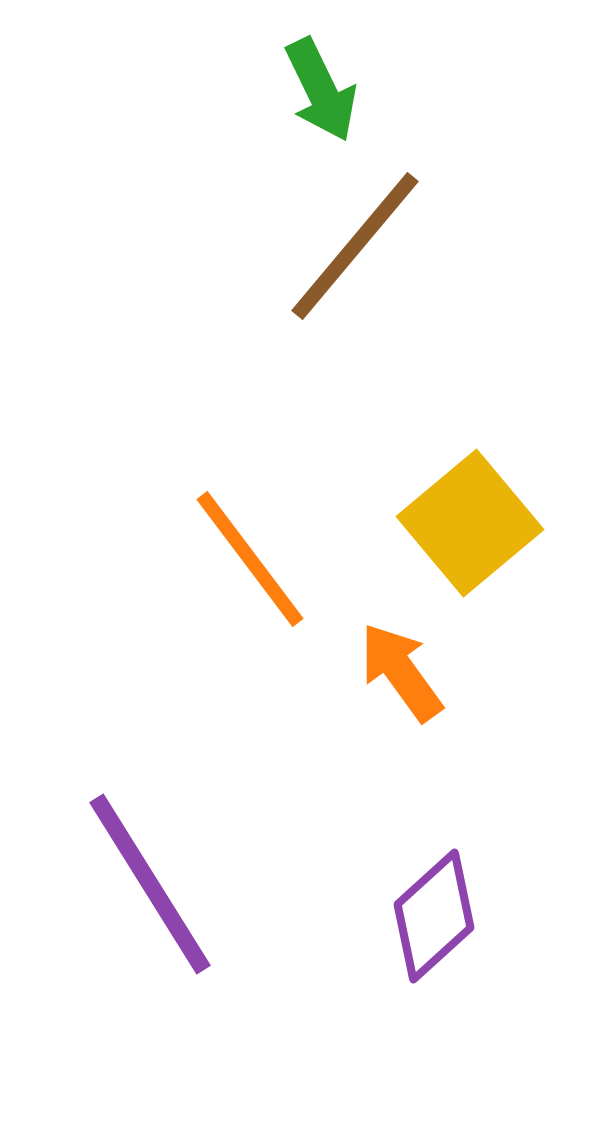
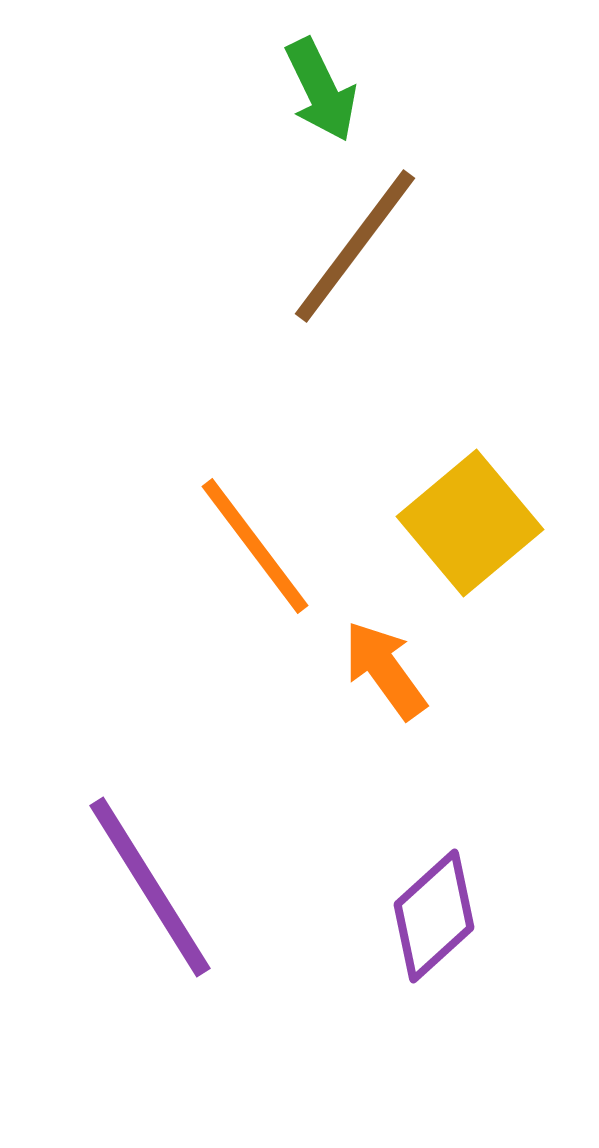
brown line: rotated 3 degrees counterclockwise
orange line: moved 5 px right, 13 px up
orange arrow: moved 16 px left, 2 px up
purple line: moved 3 px down
